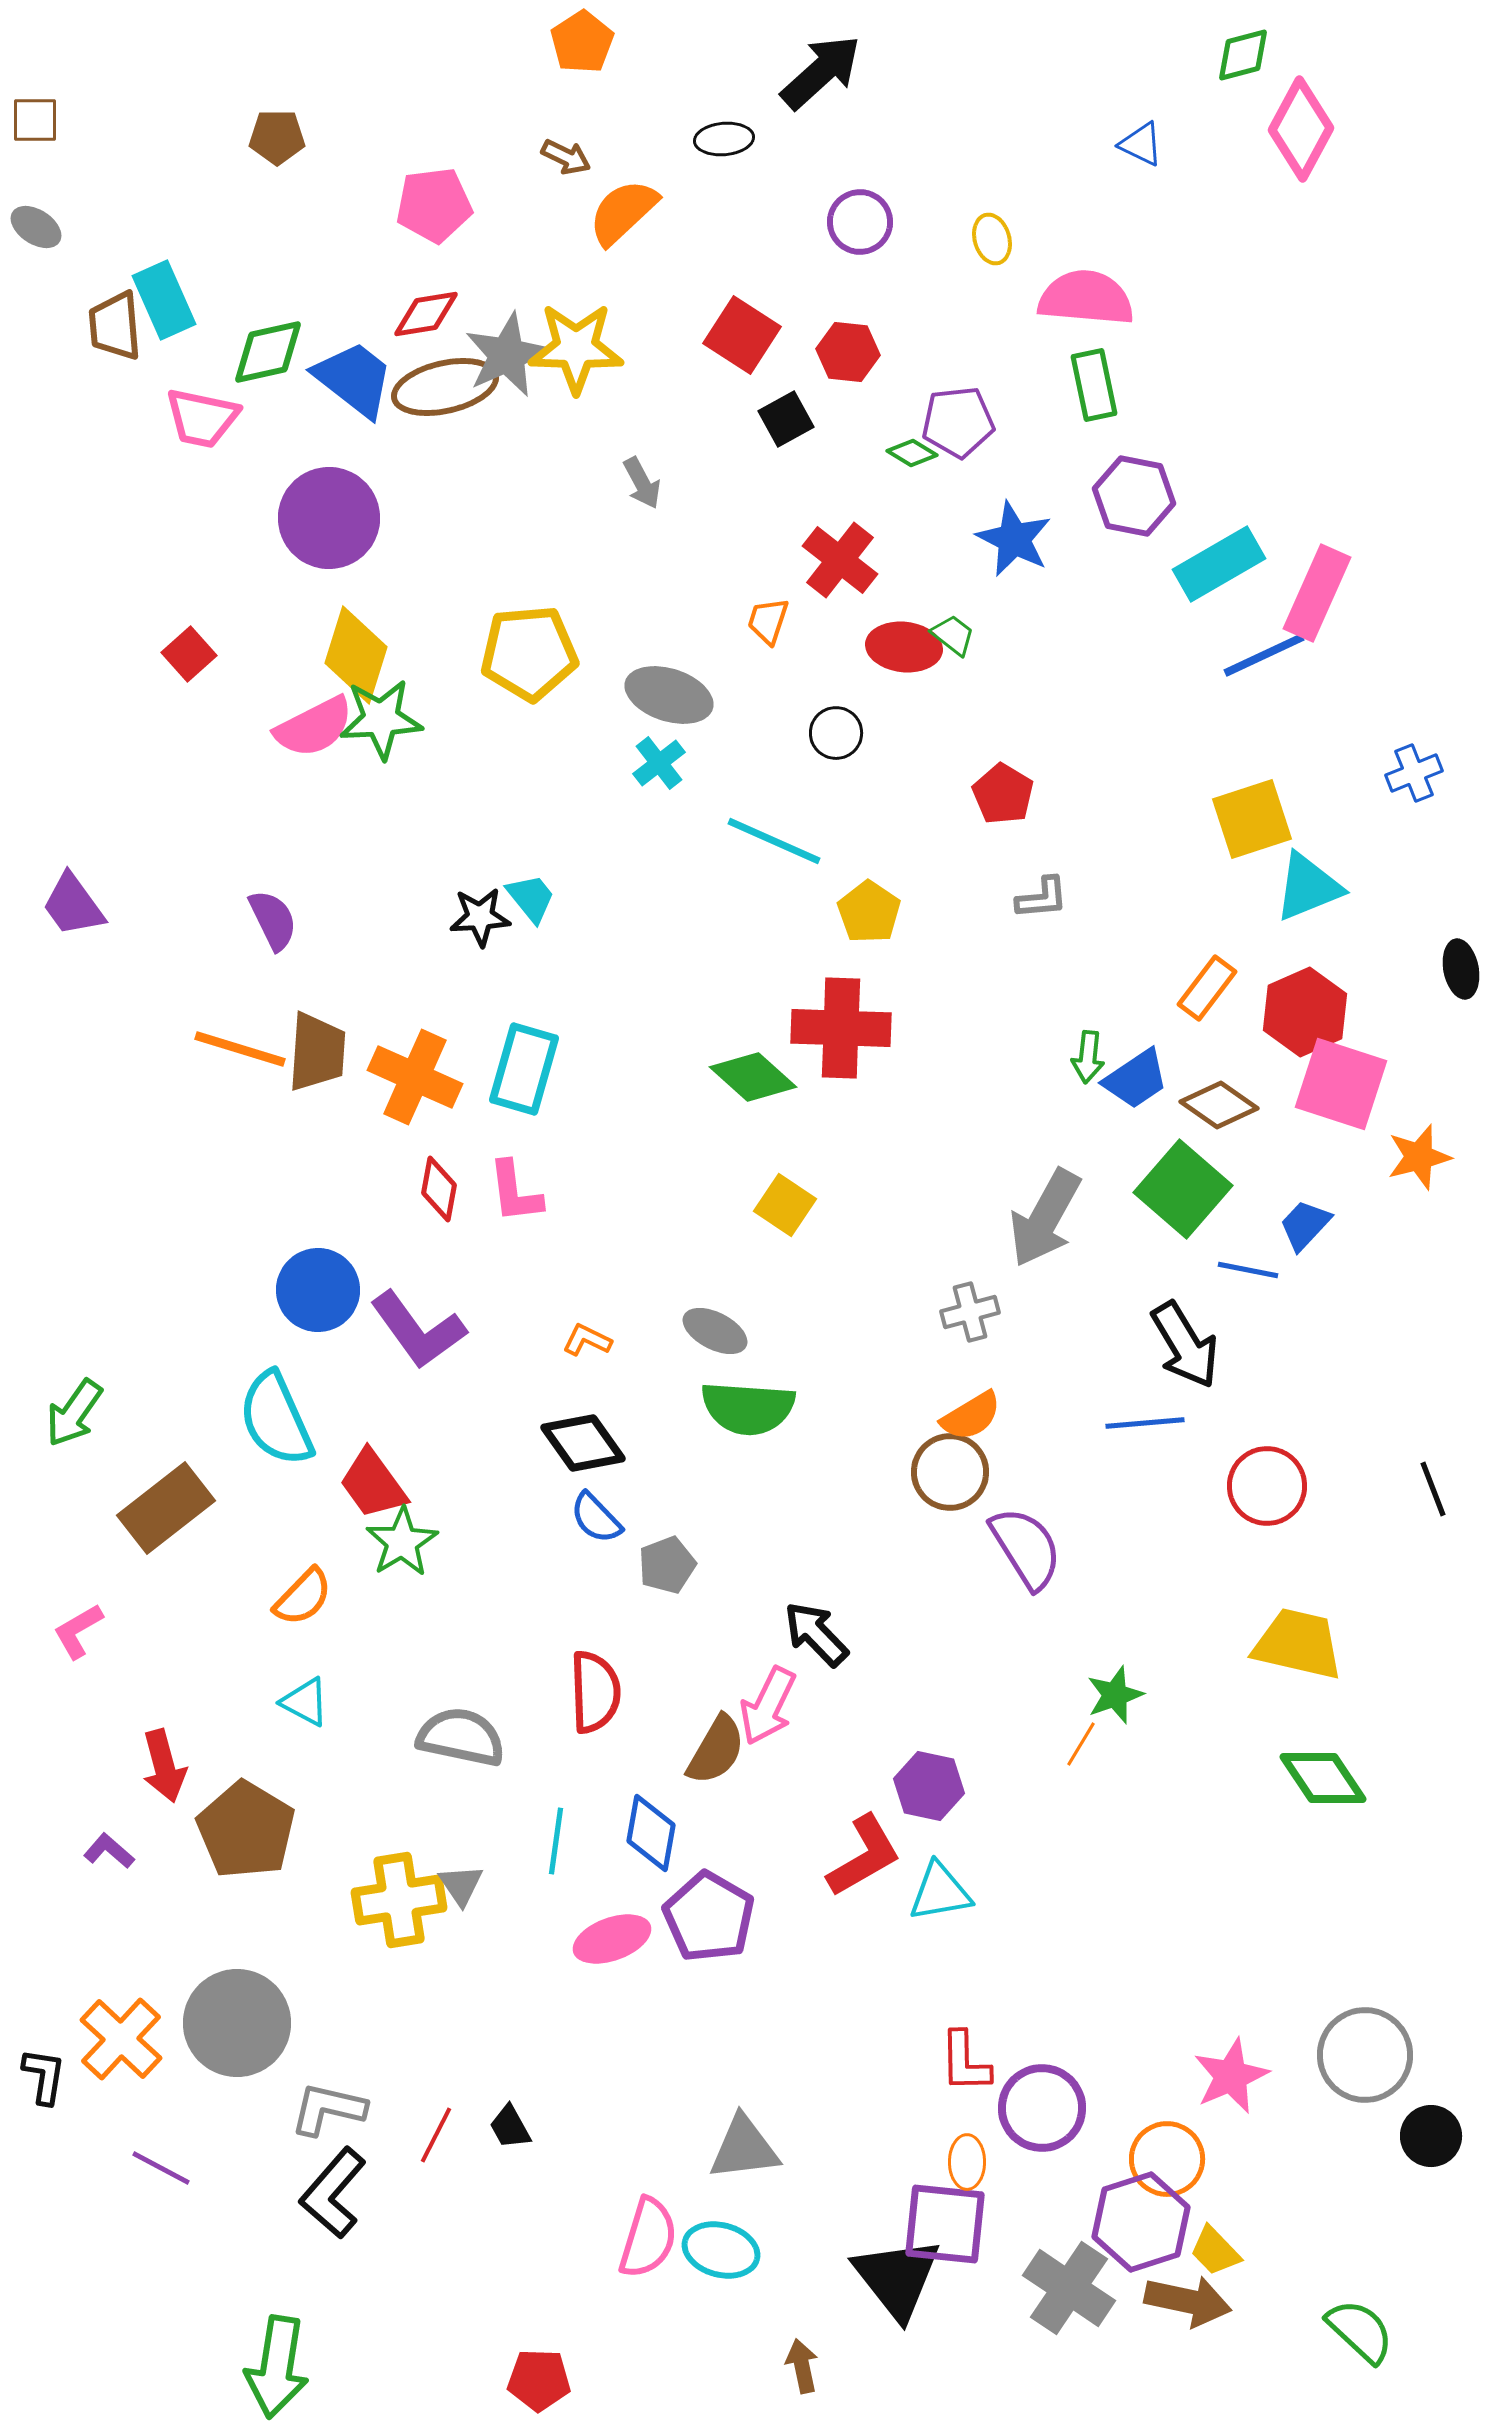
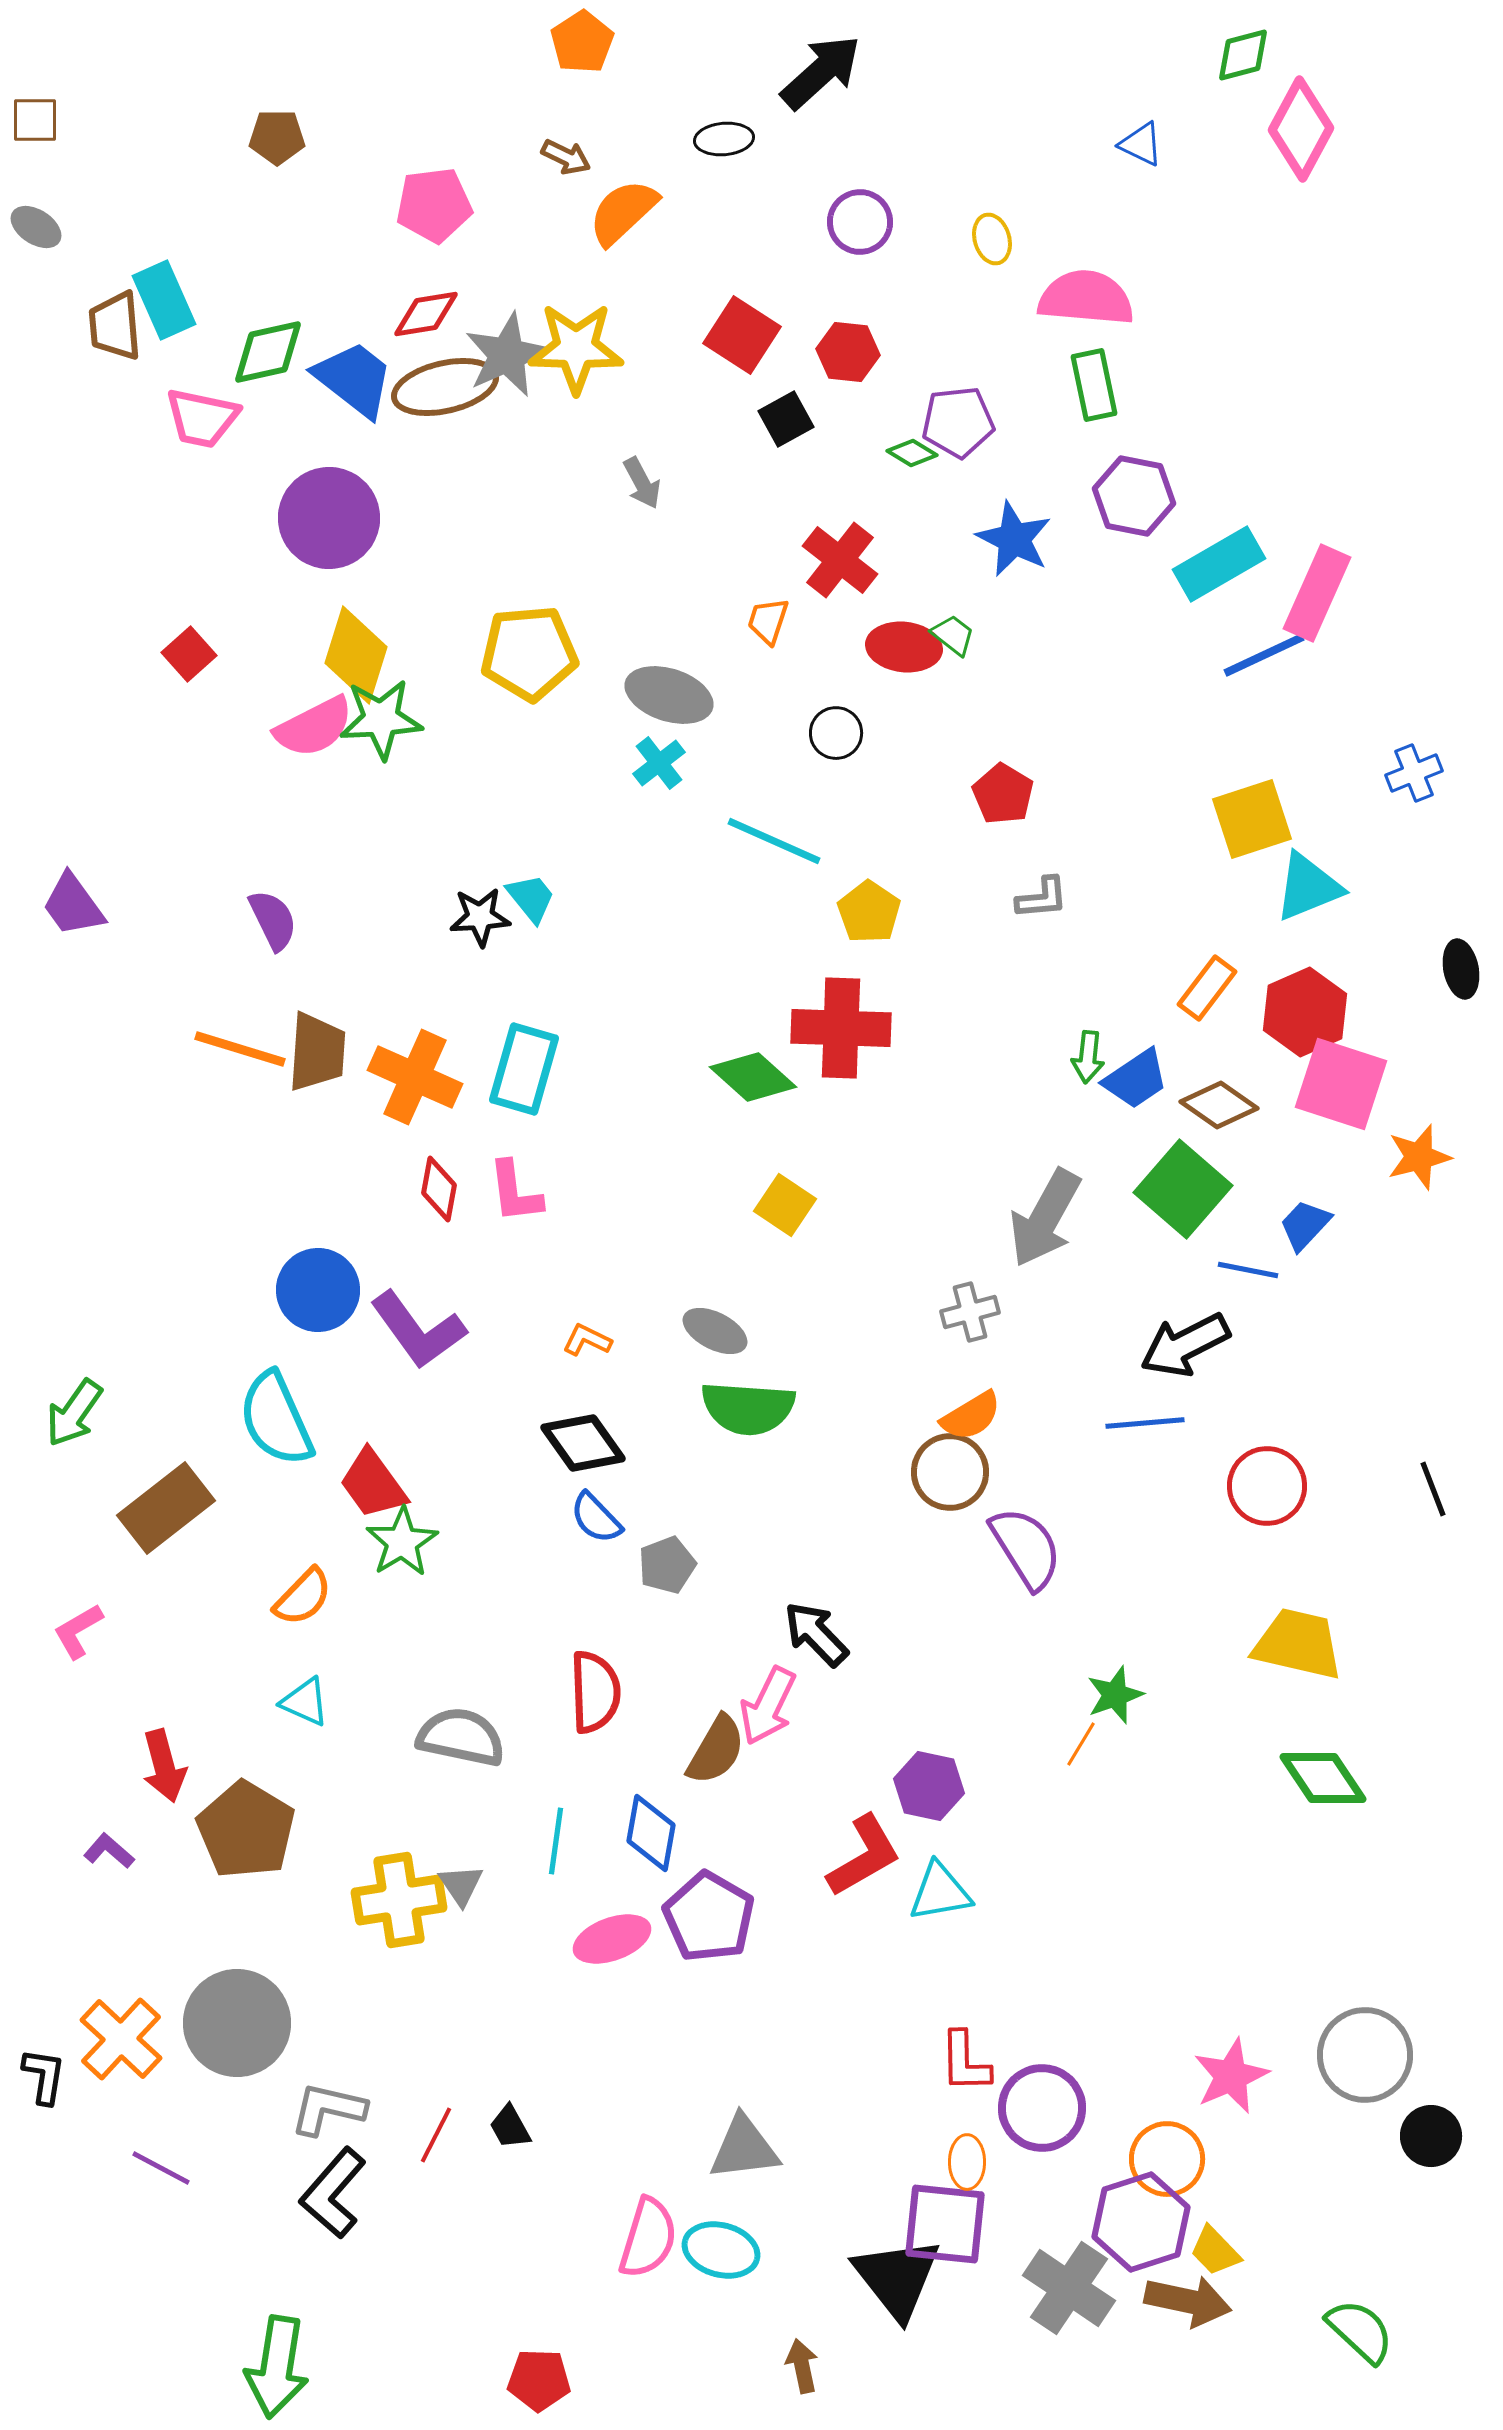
black arrow at (1185, 1345): rotated 94 degrees clockwise
cyan triangle at (305, 1702): rotated 4 degrees counterclockwise
